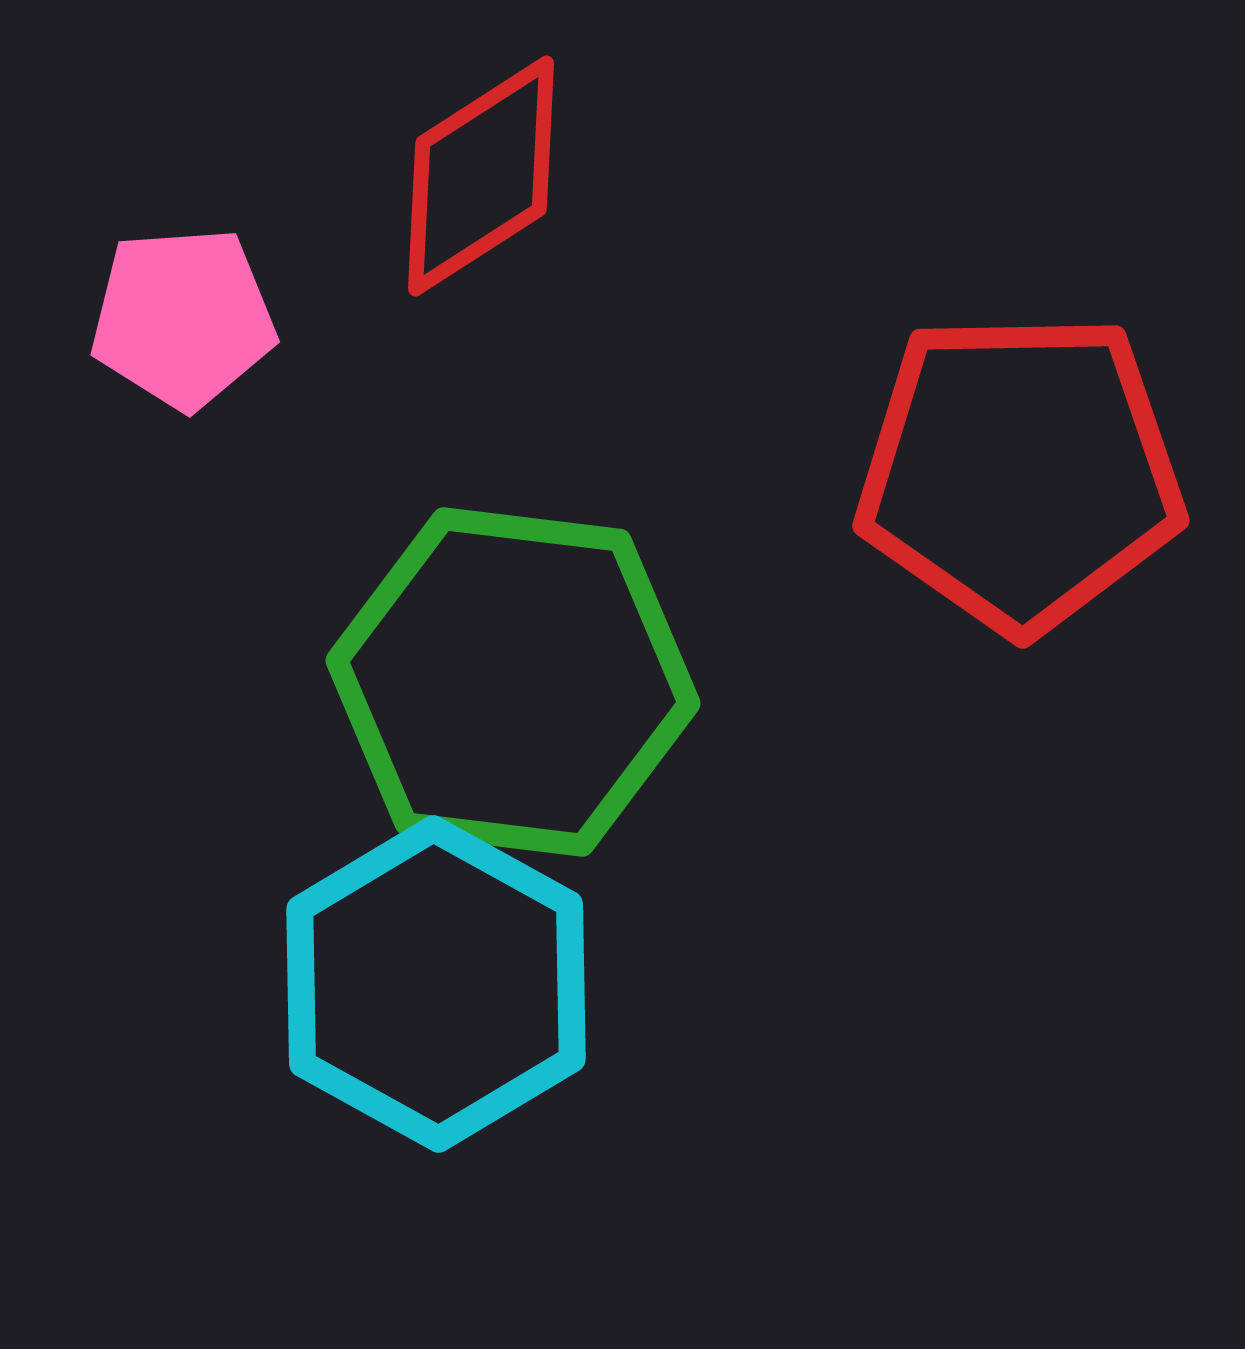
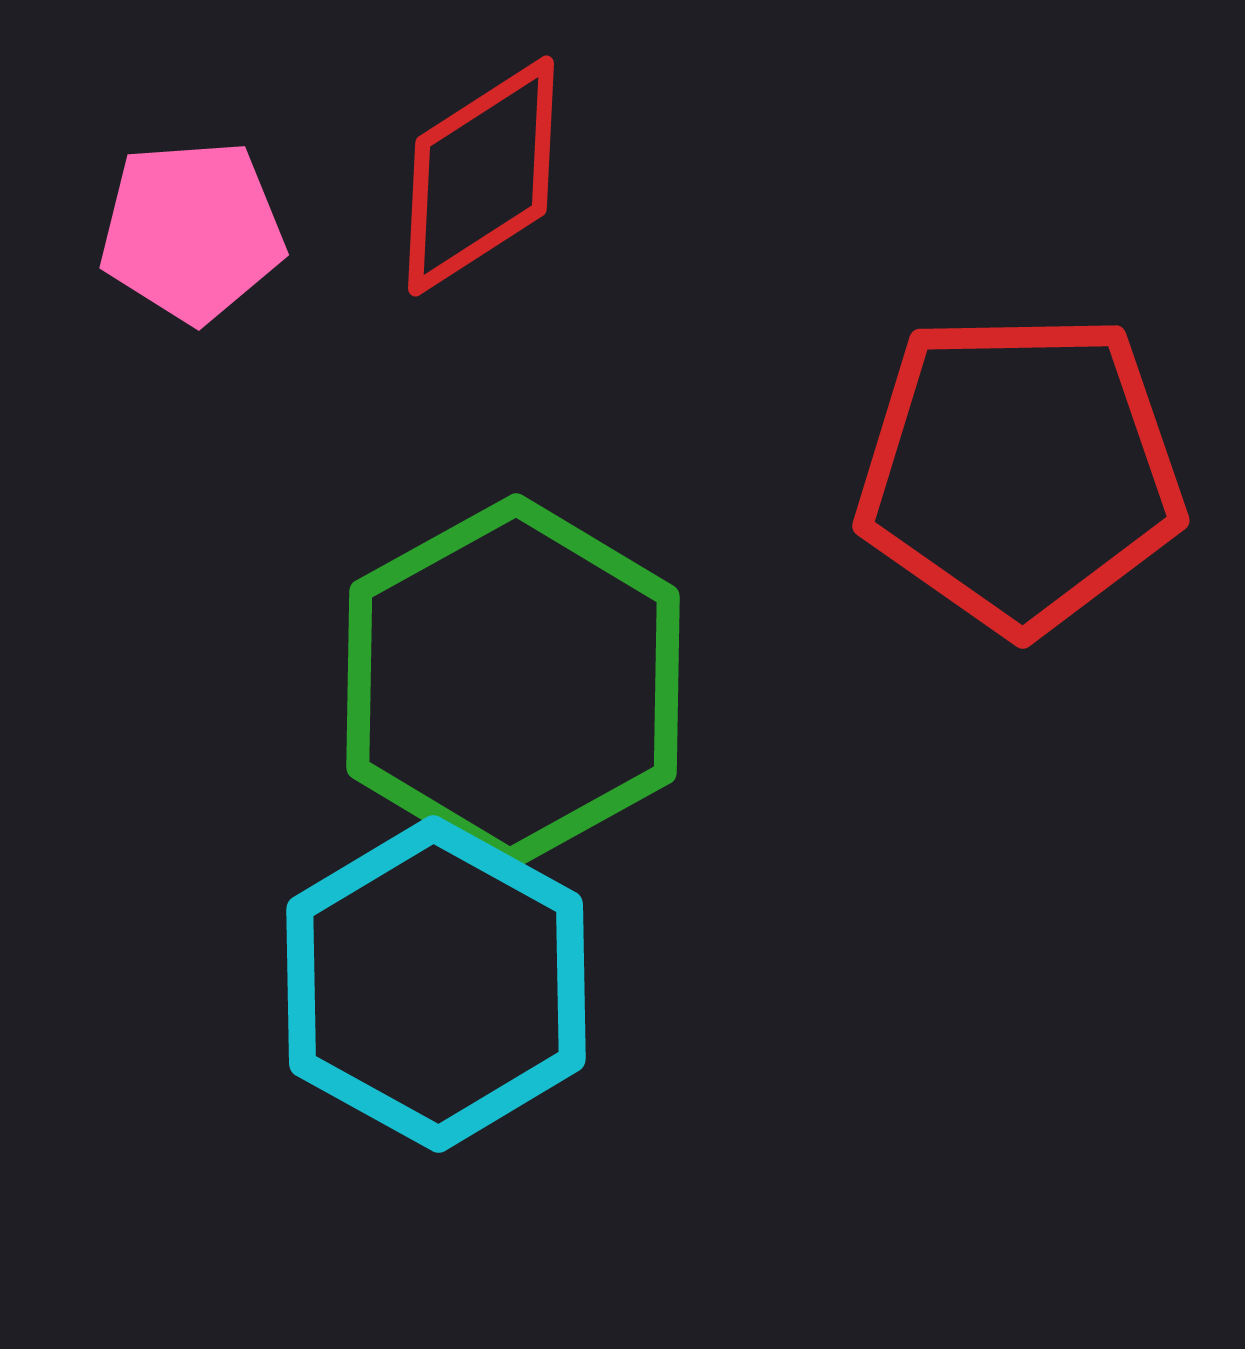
pink pentagon: moved 9 px right, 87 px up
green hexagon: rotated 24 degrees clockwise
